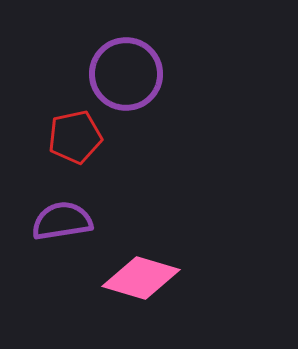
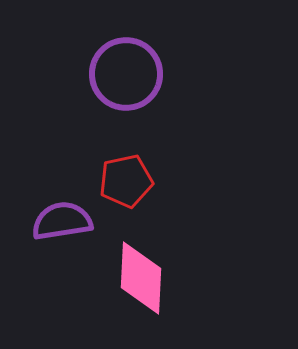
red pentagon: moved 51 px right, 44 px down
pink diamond: rotated 76 degrees clockwise
